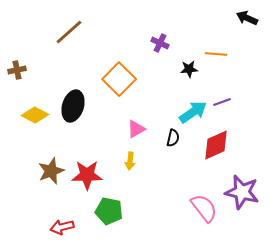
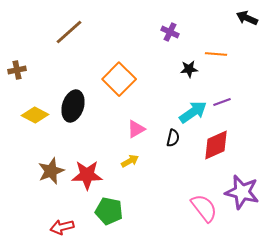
purple cross: moved 10 px right, 11 px up
yellow arrow: rotated 126 degrees counterclockwise
